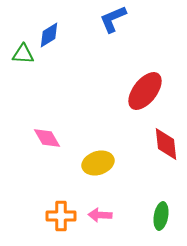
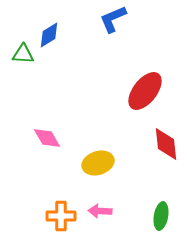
pink arrow: moved 4 px up
